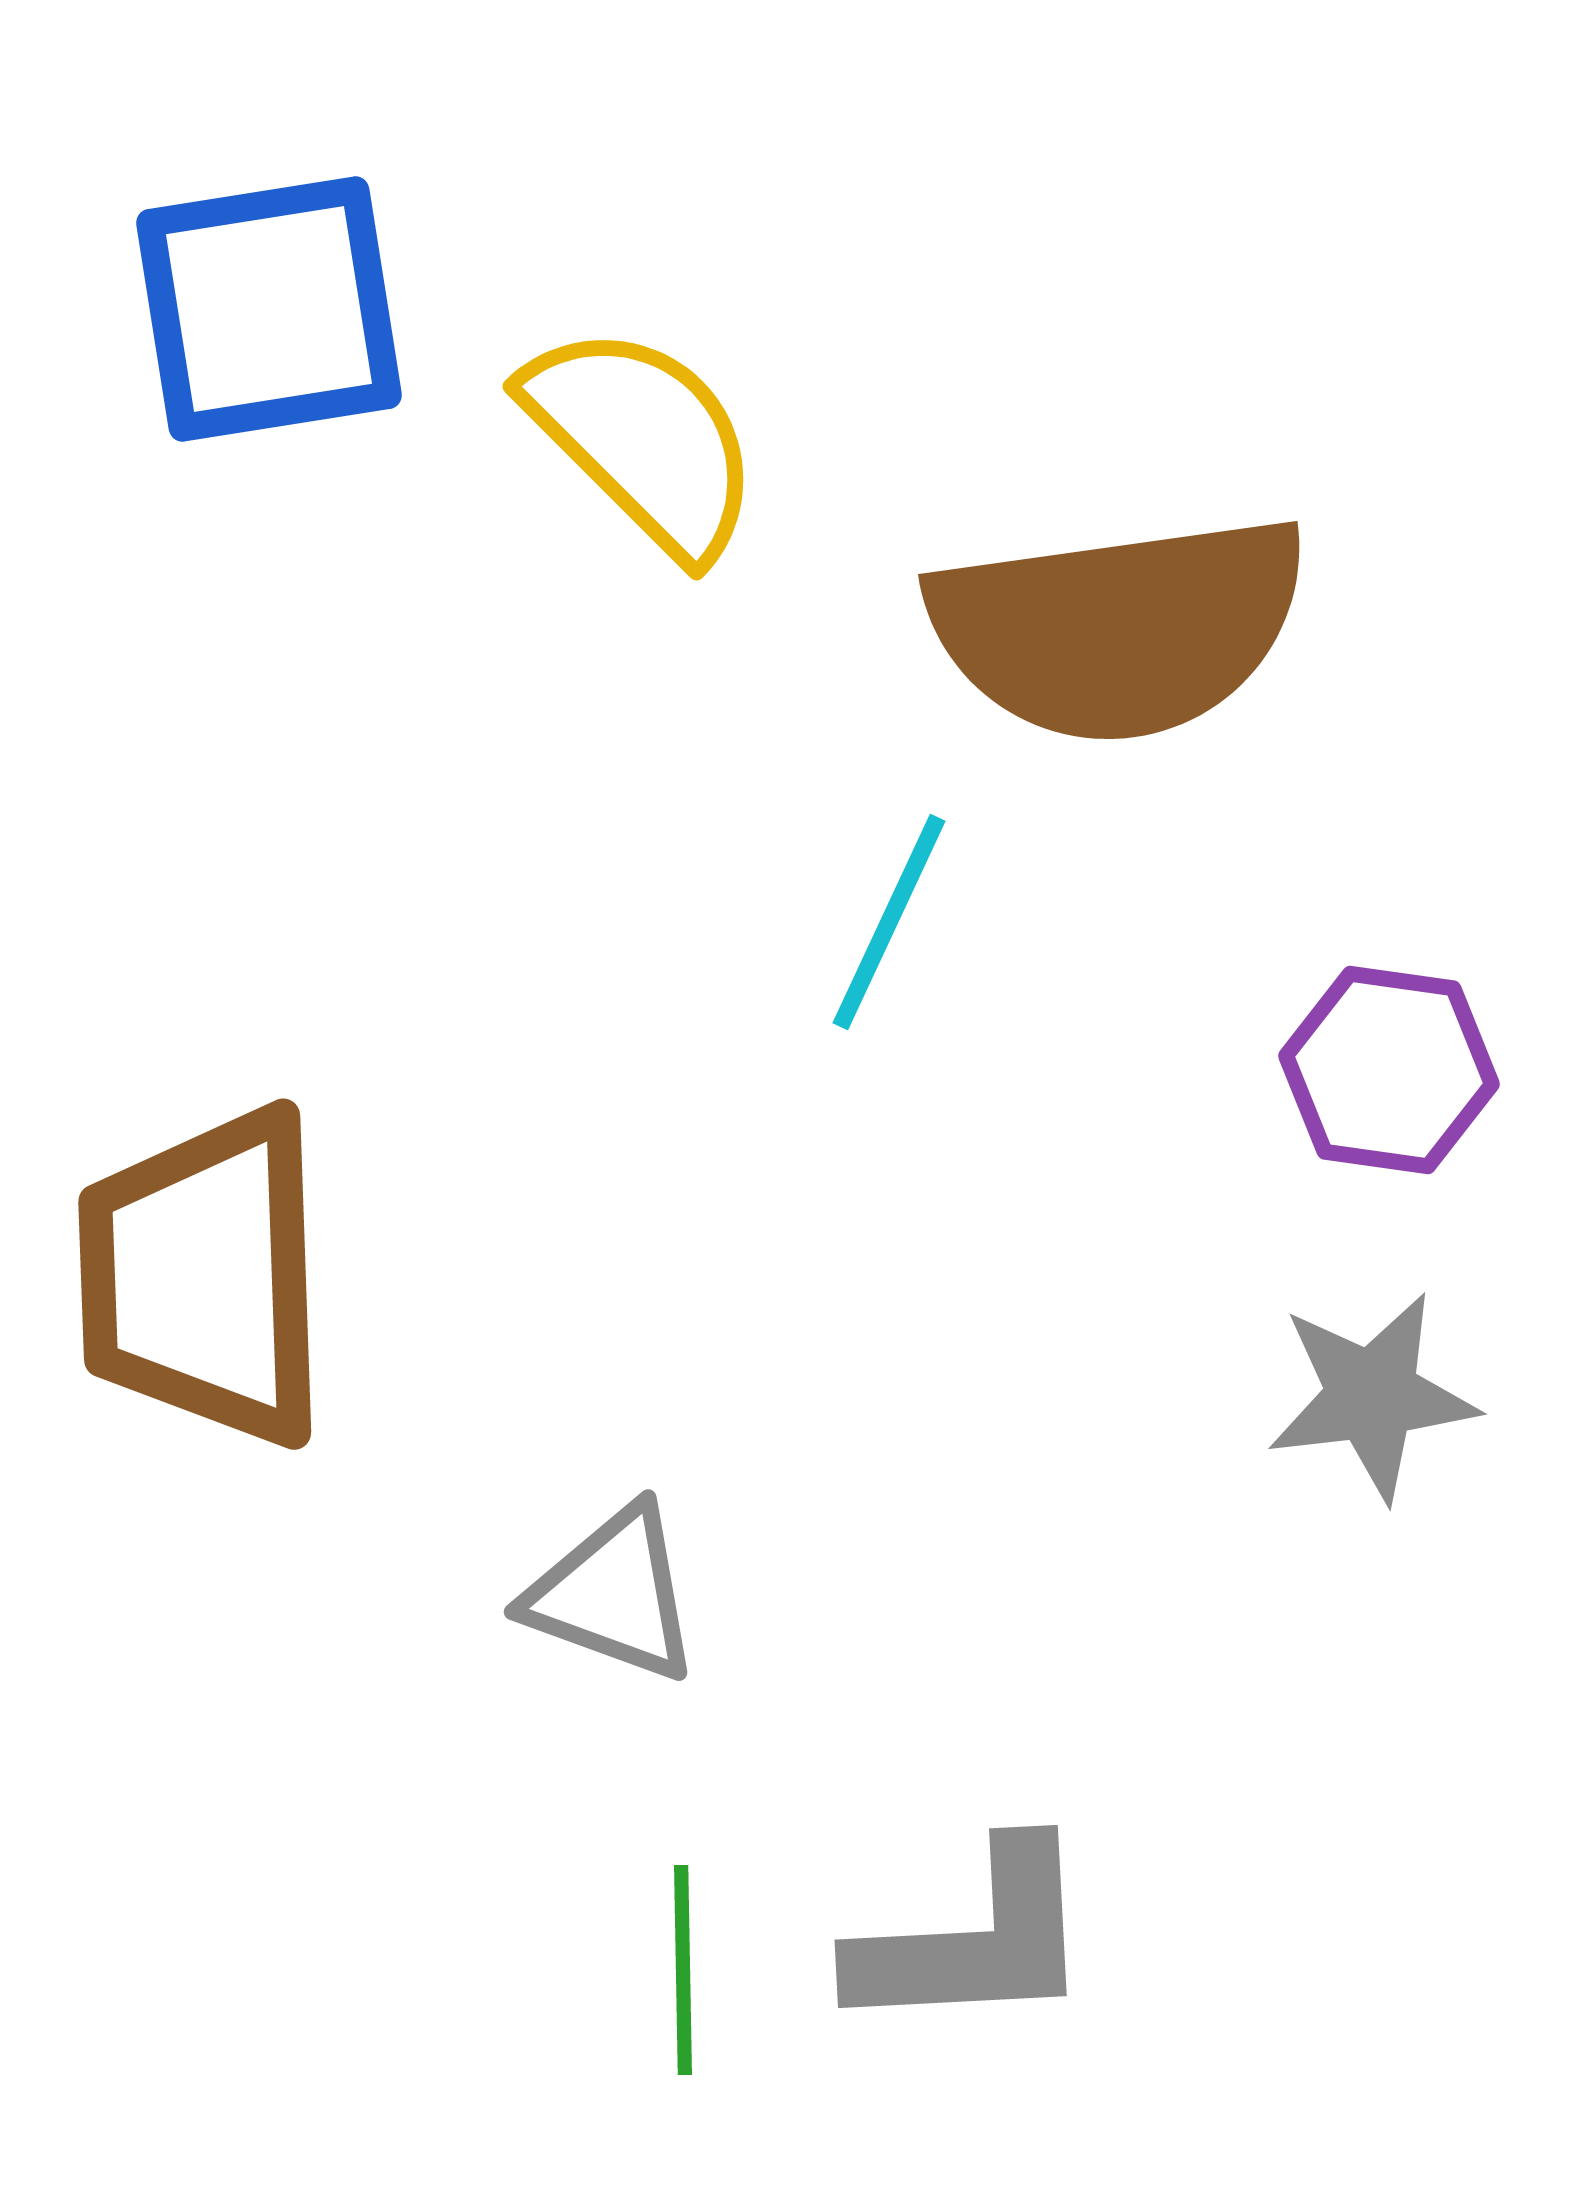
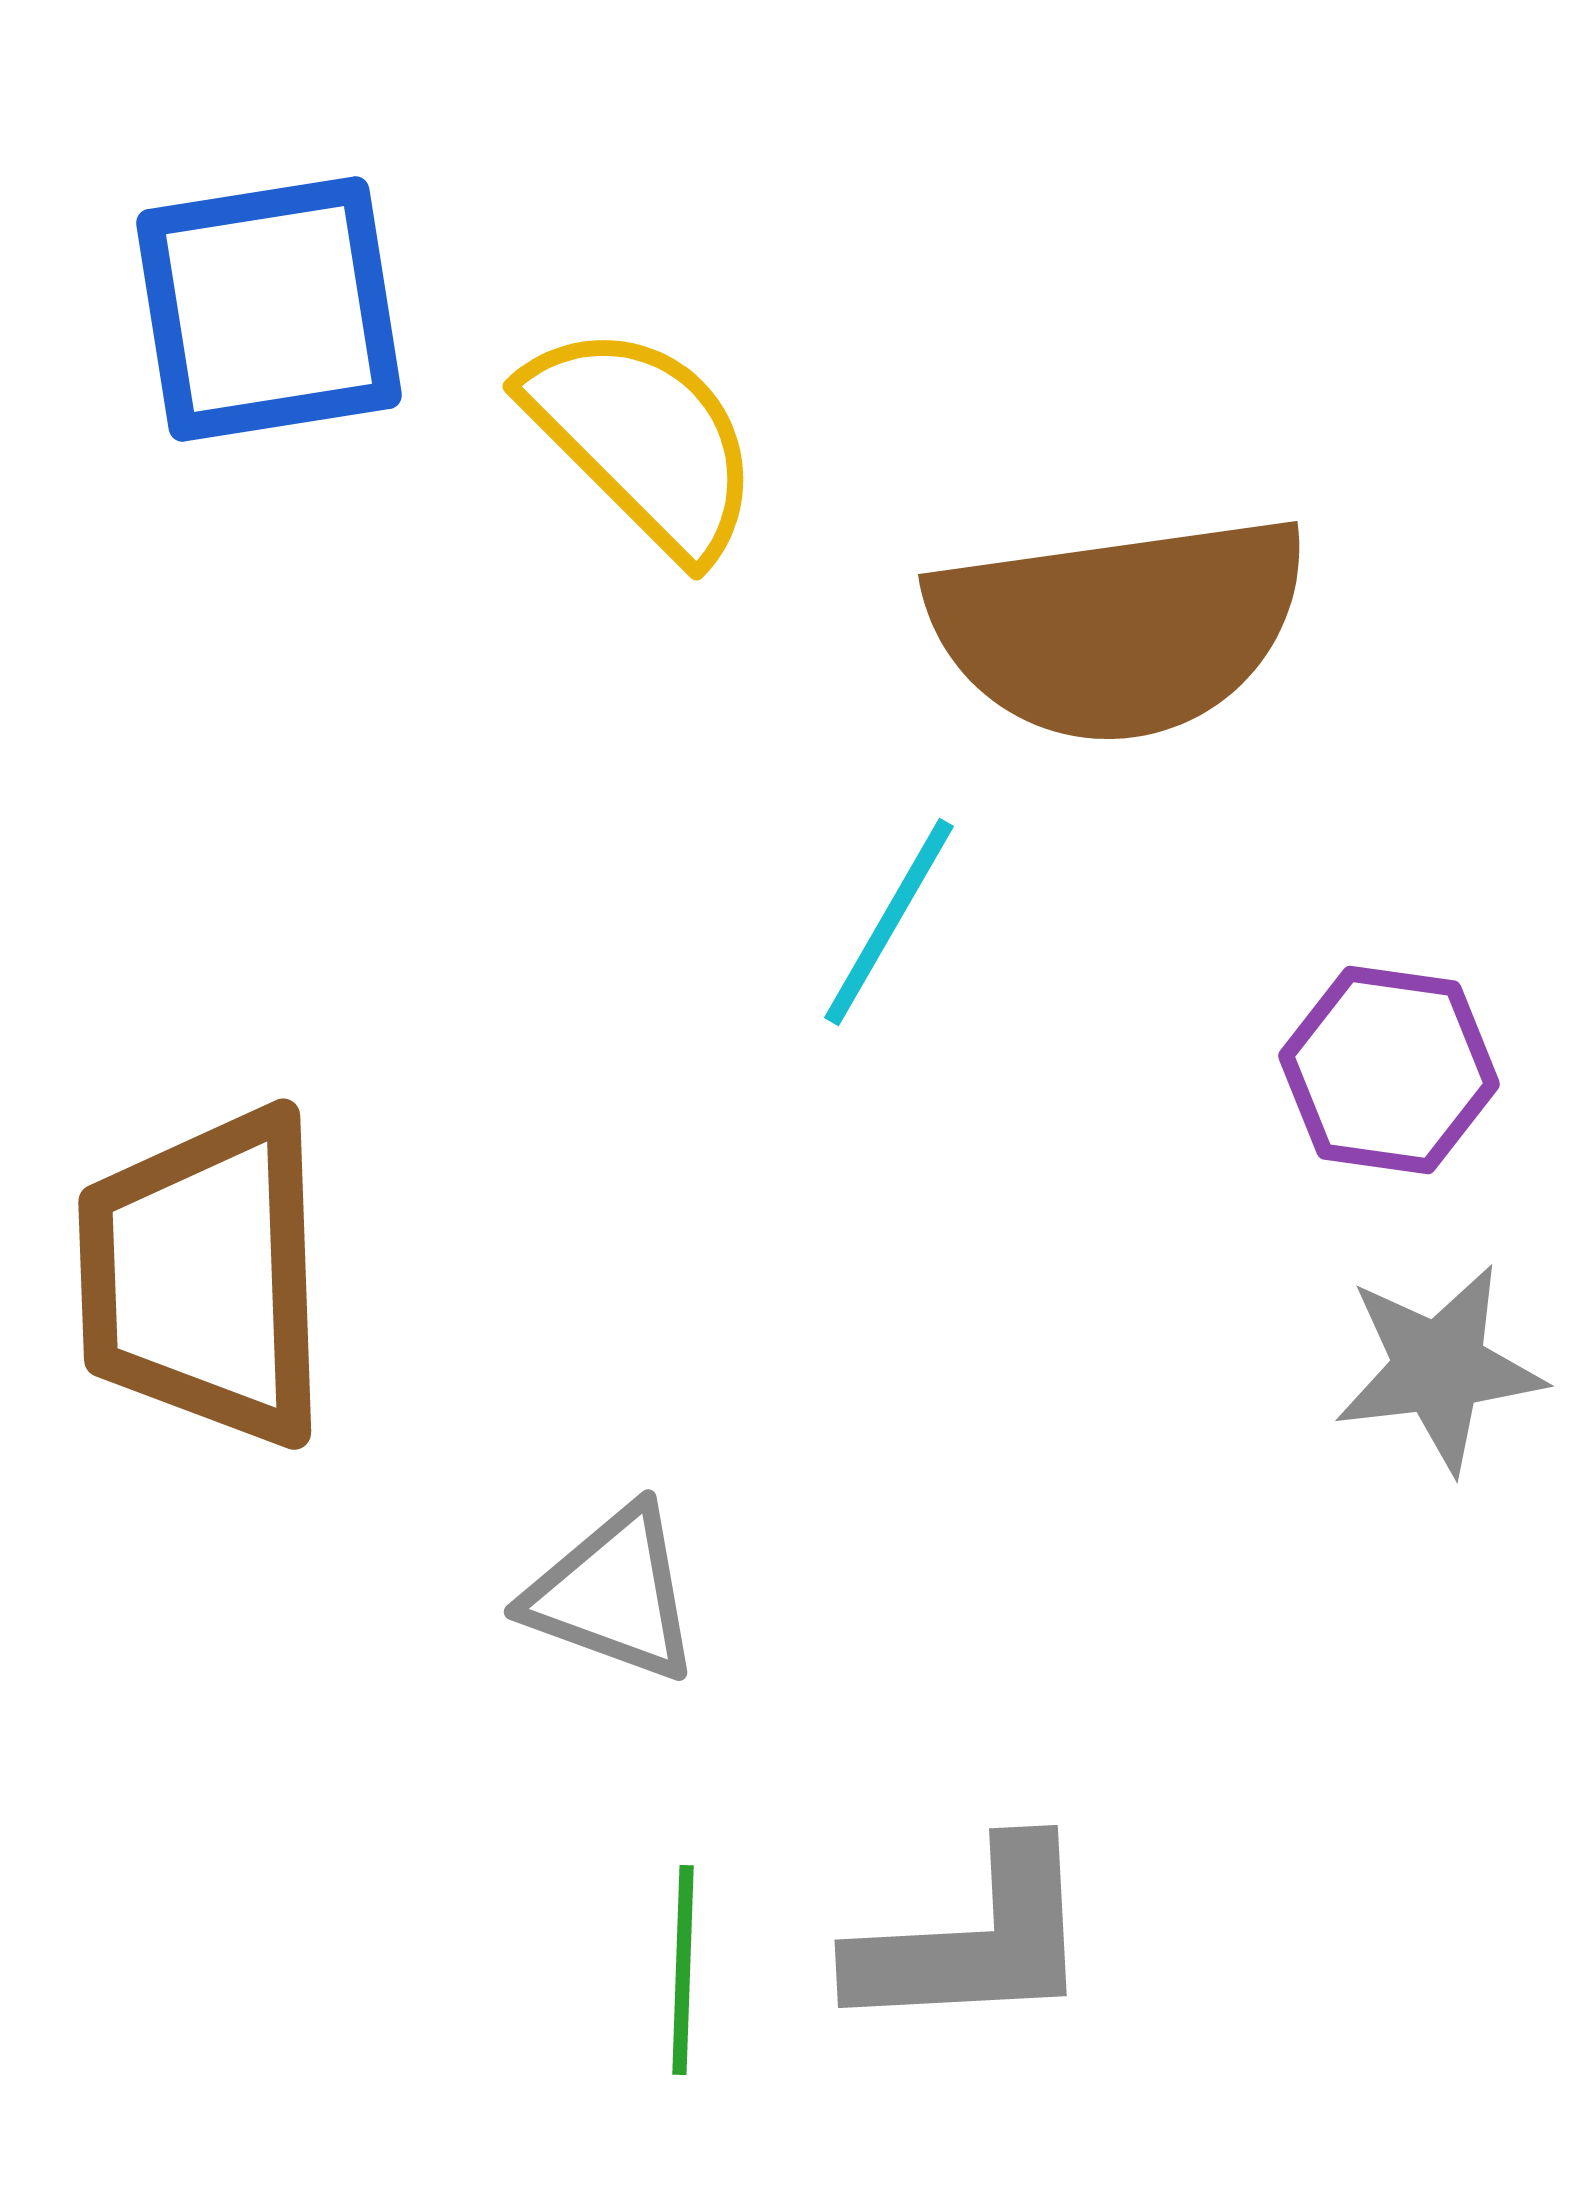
cyan line: rotated 5 degrees clockwise
gray star: moved 67 px right, 28 px up
green line: rotated 3 degrees clockwise
